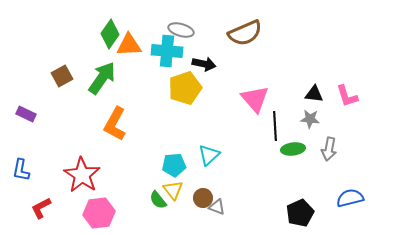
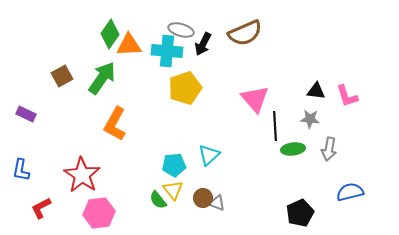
black arrow: moved 1 px left, 20 px up; rotated 105 degrees clockwise
black triangle: moved 2 px right, 3 px up
blue semicircle: moved 6 px up
gray triangle: moved 4 px up
